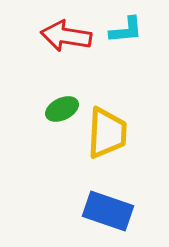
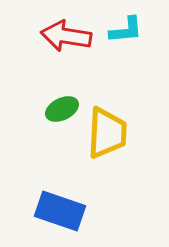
blue rectangle: moved 48 px left
